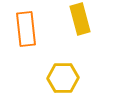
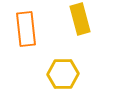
yellow hexagon: moved 4 px up
